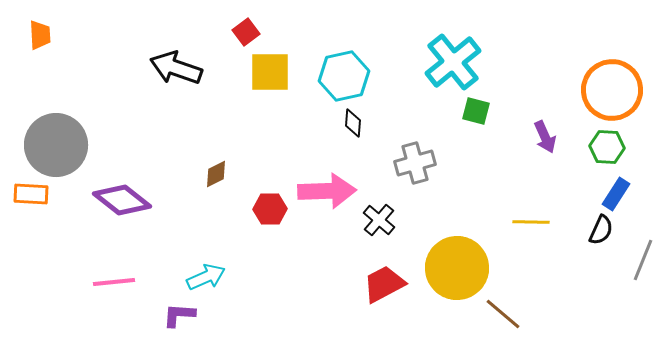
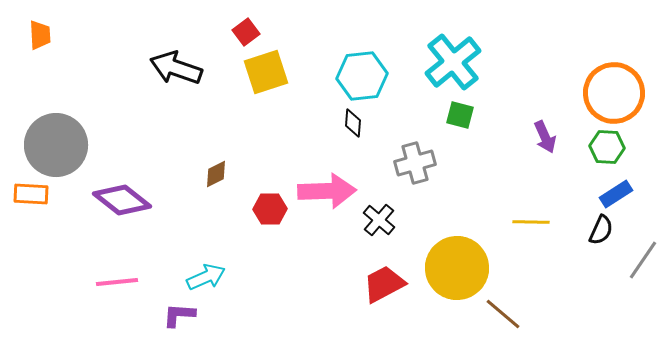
yellow square: moved 4 px left; rotated 18 degrees counterclockwise
cyan hexagon: moved 18 px right; rotated 6 degrees clockwise
orange circle: moved 2 px right, 3 px down
green square: moved 16 px left, 4 px down
blue rectangle: rotated 24 degrees clockwise
gray line: rotated 12 degrees clockwise
pink line: moved 3 px right
